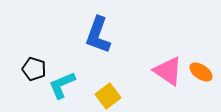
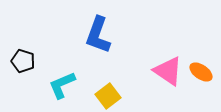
black pentagon: moved 11 px left, 8 px up
